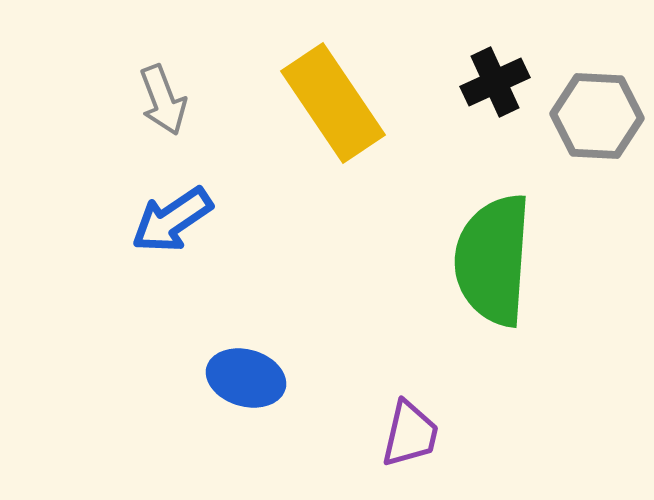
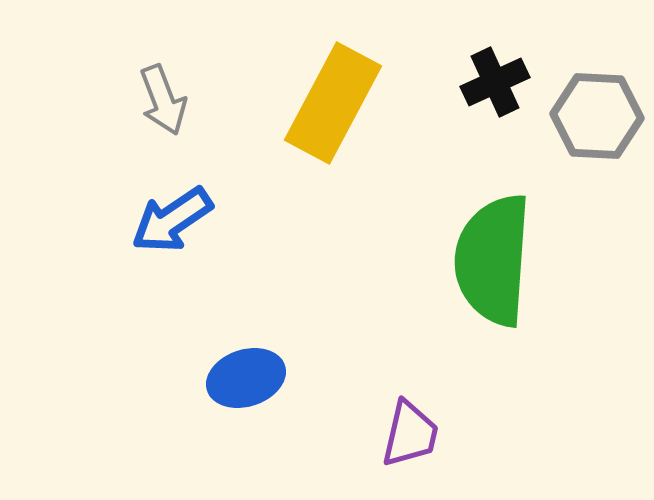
yellow rectangle: rotated 62 degrees clockwise
blue ellipse: rotated 34 degrees counterclockwise
